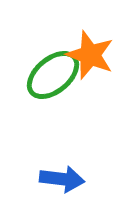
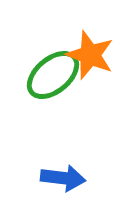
blue arrow: moved 1 px right, 1 px up
